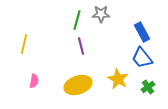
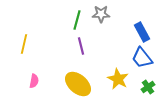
yellow ellipse: moved 1 px up; rotated 60 degrees clockwise
